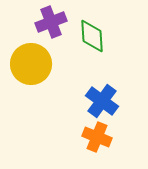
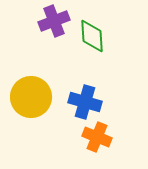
purple cross: moved 3 px right, 1 px up
yellow circle: moved 33 px down
blue cross: moved 17 px left, 1 px down; rotated 20 degrees counterclockwise
